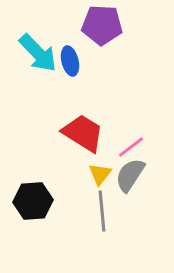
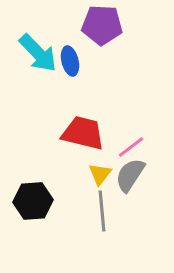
red trapezoid: rotated 18 degrees counterclockwise
